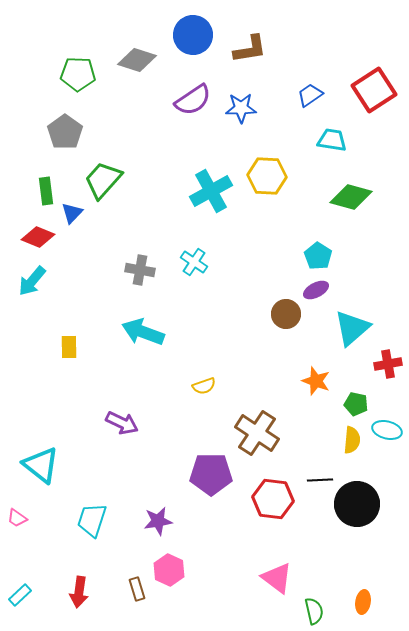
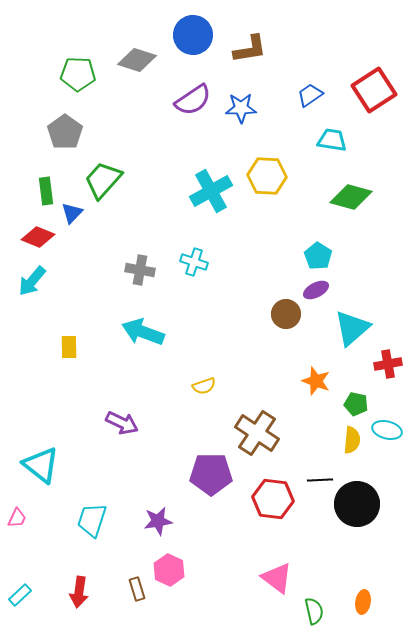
cyan cross at (194, 262): rotated 16 degrees counterclockwise
pink trapezoid at (17, 518): rotated 100 degrees counterclockwise
